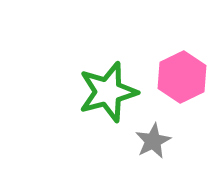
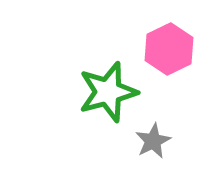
pink hexagon: moved 13 px left, 28 px up
